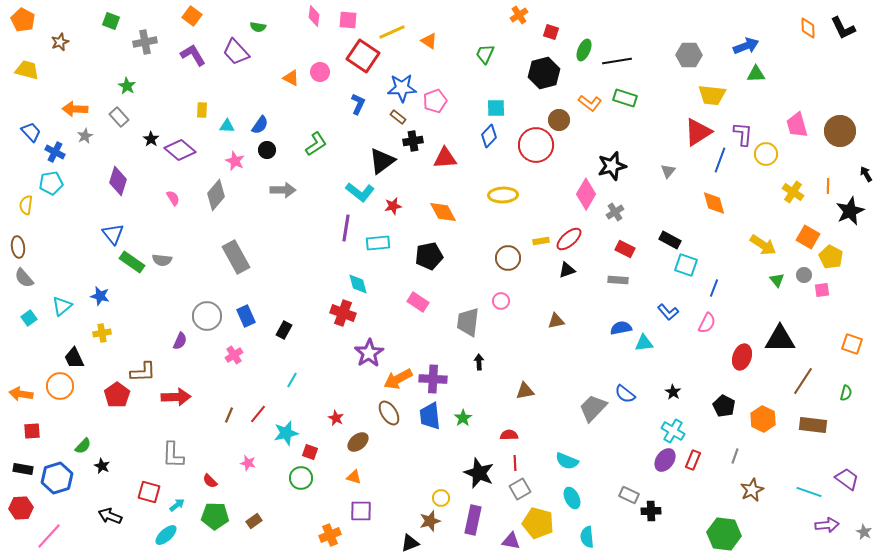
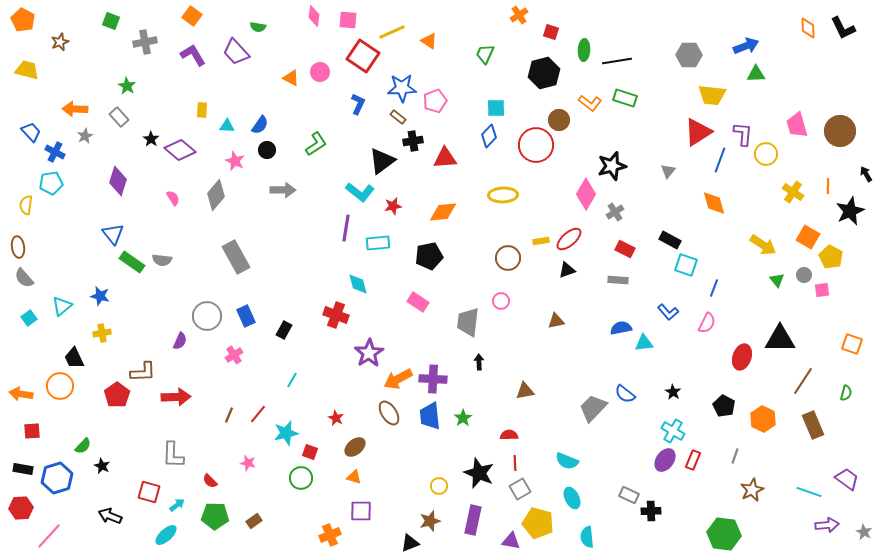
green ellipse at (584, 50): rotated 20 degrees counterclockwise
orange diamond at (443, 212): rotated 68 degrees counterclockwise
red cross at (343, 313): moved 7 px left, 2 px down
brown rectangle at (813, 425): rotated 60 degrees clockwise
brown ellipse at (358, 442): moved 3 px left, 5 px down
yellow circle at (441, 498): moved 2 px left, 12 px up
